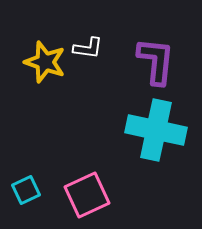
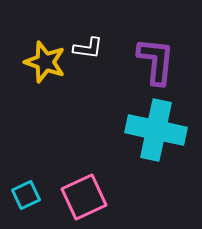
cyan square: moved 5 px down
pink square: moved 3 px left, 2 px down
